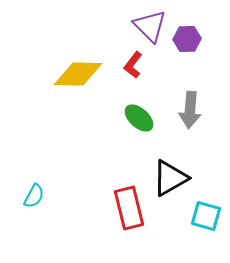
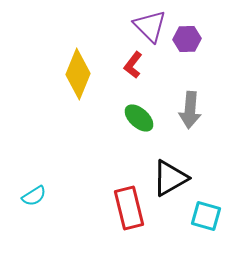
yellow diamond: rotated 69 degrees counterclockwise
cyan semicircle: rotated 30 degrees clockwise
